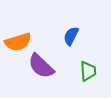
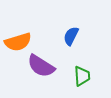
purple semicircle: rotated 12 degrees counterclockwise
green trapezoid: moved 6 px left, 5 px down
